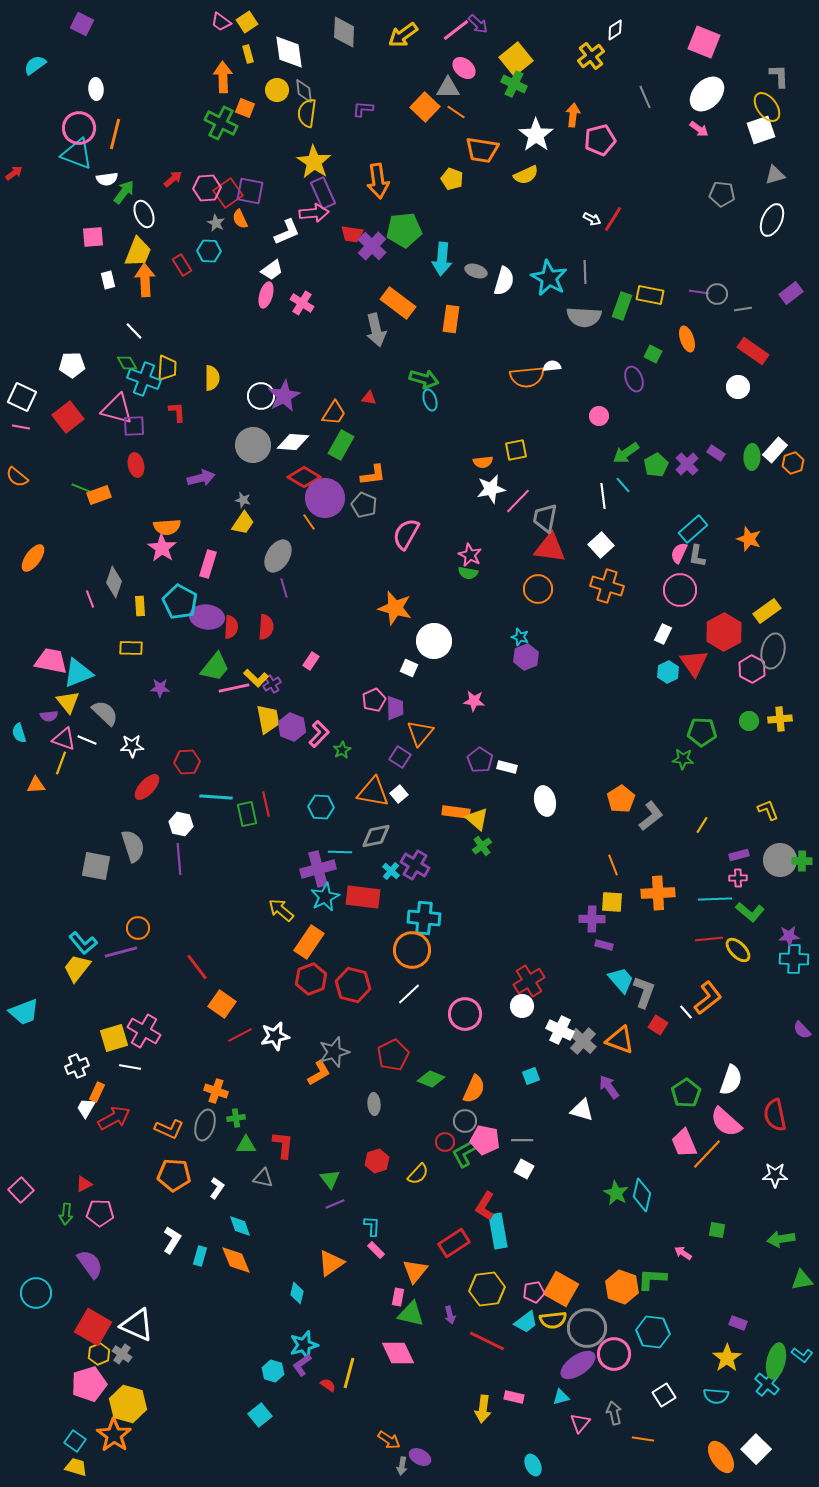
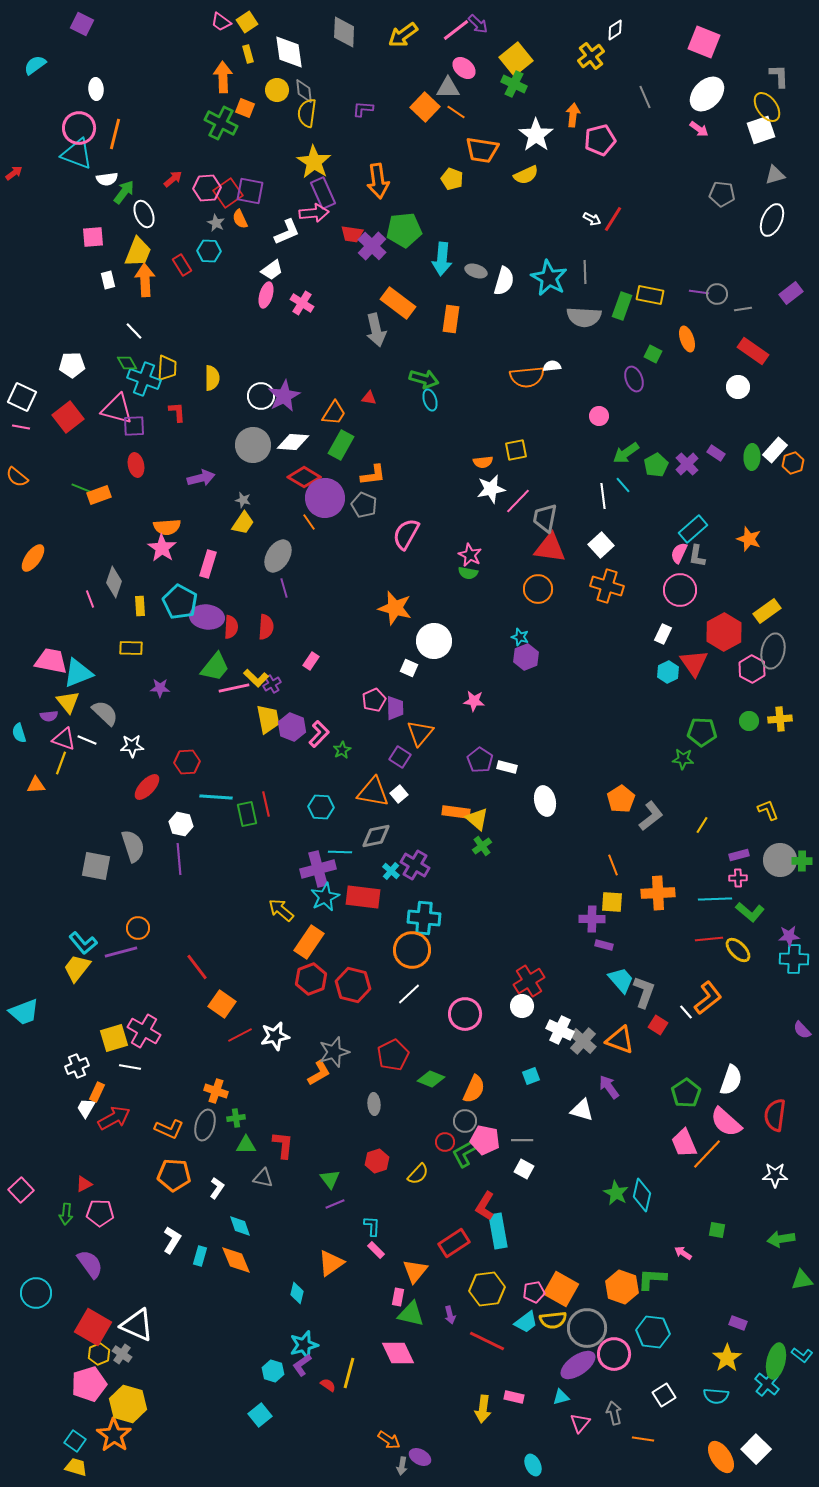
red semicircle at (775, 1115): rotated 20 degrees clockwise
